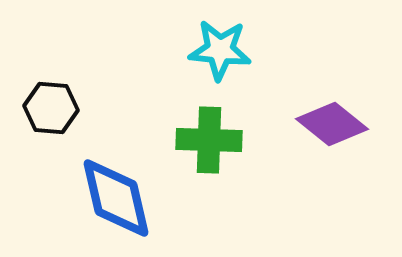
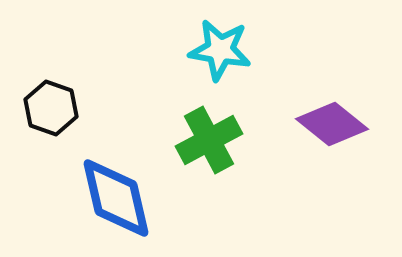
cyan star: rotated 4 degrees clockwise
black hexagon: rotated 14 degrees clockwise
green cross: rotated 30 degrees counterclockwise
